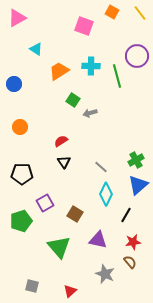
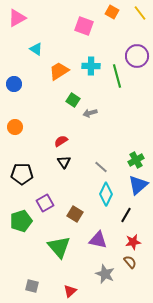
orange circle: moved 5 px left
